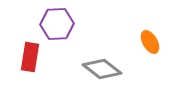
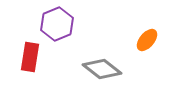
purple hexagon: rotated 20 degrees counterclockwise
orange ellipse: moved 3 px left, 2 px up; rotated 70 degrees clockwise
